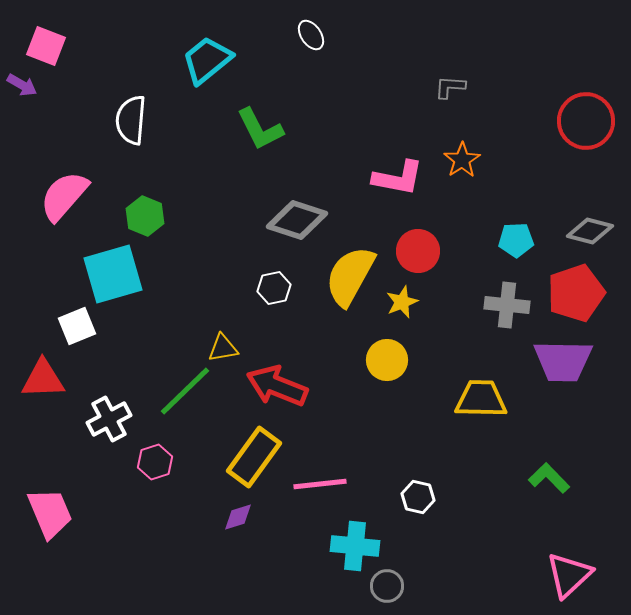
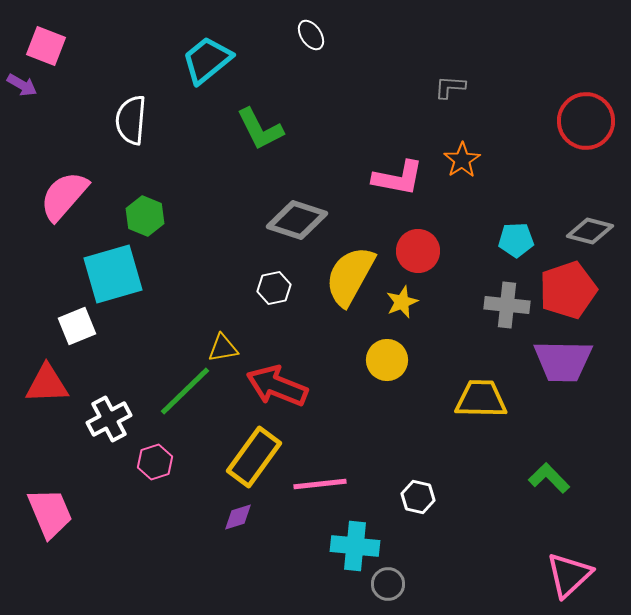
red pentagon at (576, 293): moved 8 px left, 3 px up
red triangle at (43, 379): moved 4 px right, 5 px down
gray circle at (387, 586): moved 1 px right, 2 px up
